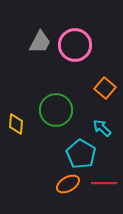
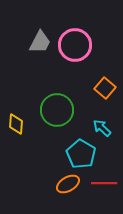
green circle: moved 1 px right
